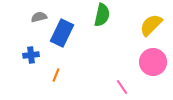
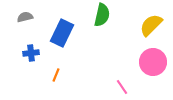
gray semicircle: moved 14 px left
blue cross: moved 2 px up
